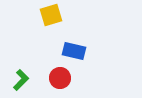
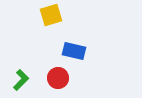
red circle: moved 2 px left
